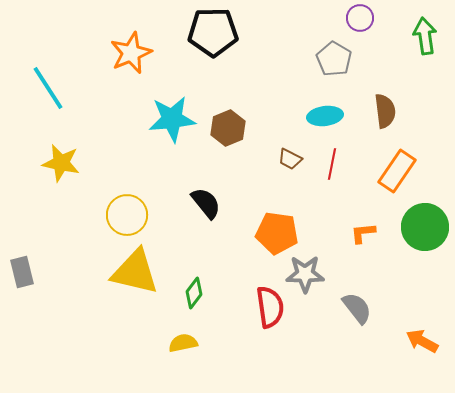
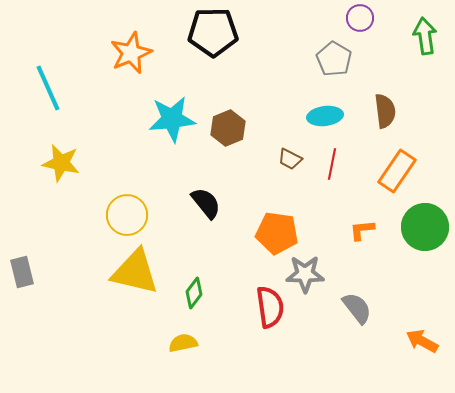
cyan line: rotated 9 degrees clockwise
orange L-shape: moved 1 px left, 3 px up
